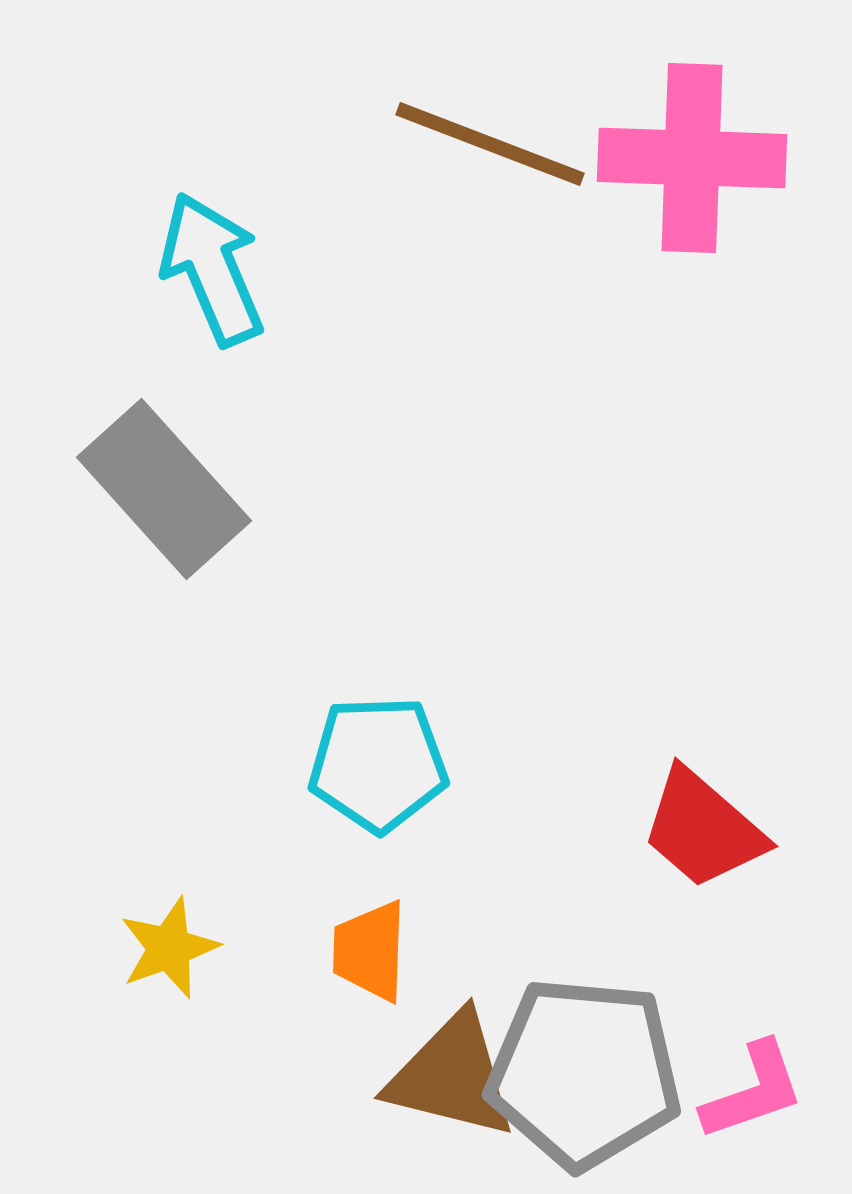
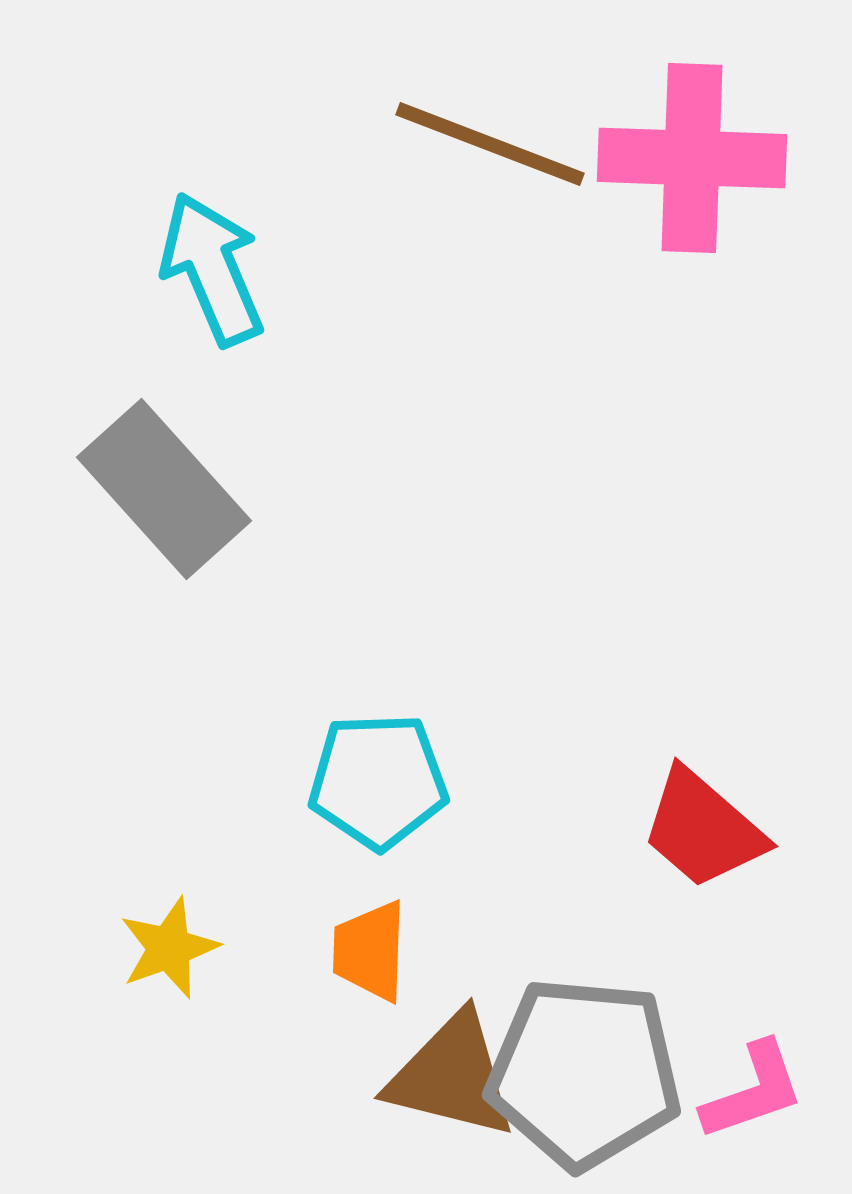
cyan pentagon: moved 17 px down
